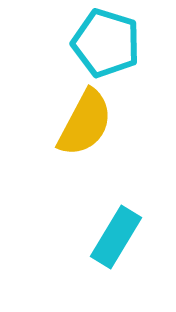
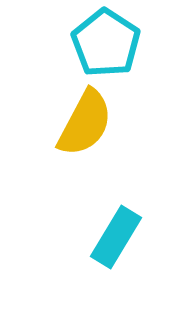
cyan pentagon: rotated 16 degrees clockwise
